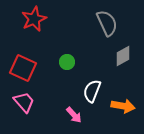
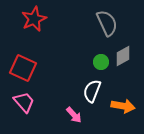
green circle: moved 34 px right
